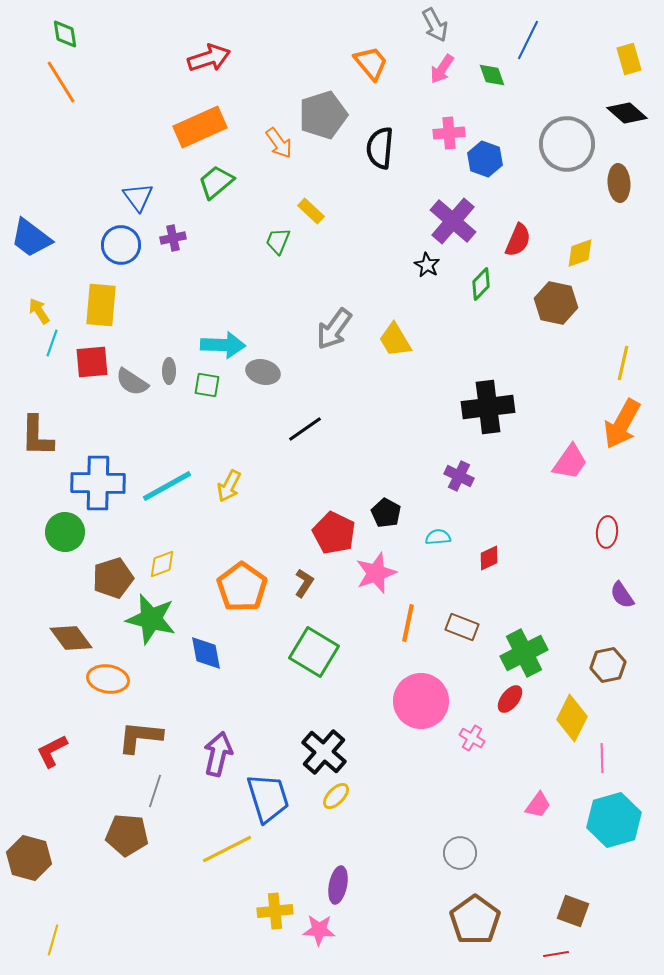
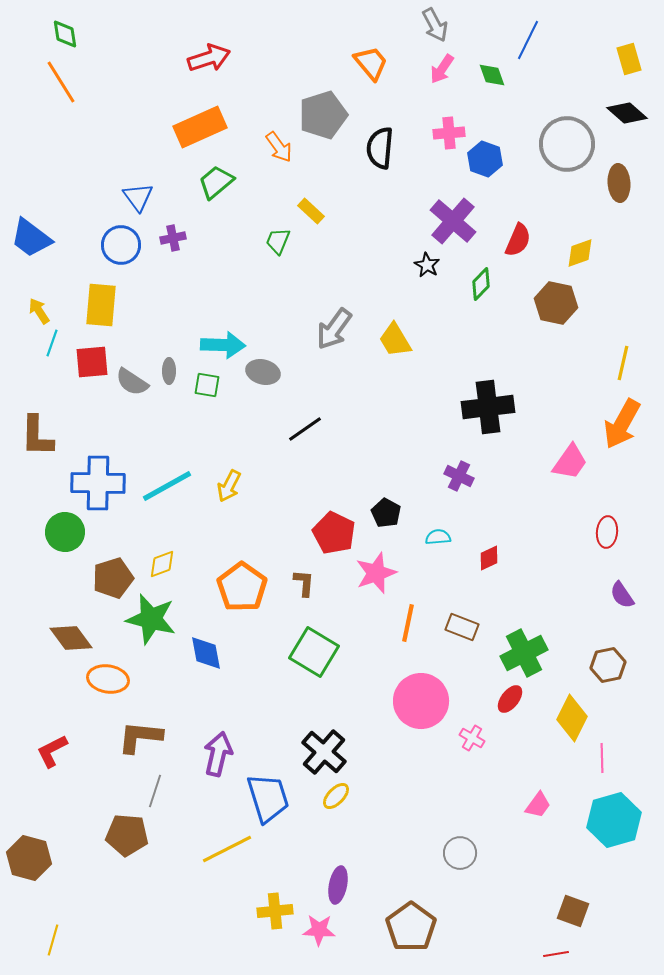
orange arrow at (279, 143): moved 4 px down
brown L-shape at (304, 583): rotated 28 degrees counterclockwise
brown pentagon at (475, 920): moved 64 px left, 7 px down
